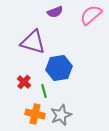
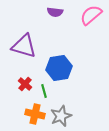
purple semicircle: rotated 28 degrees clockwise
purple triangle: moved 9 px left, 4 px down
red cross: moved 1 px right, 2 px down
gray star: moved 1 px down
